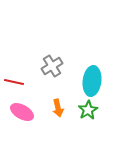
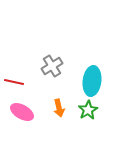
orange arrow: moved 1 px right
